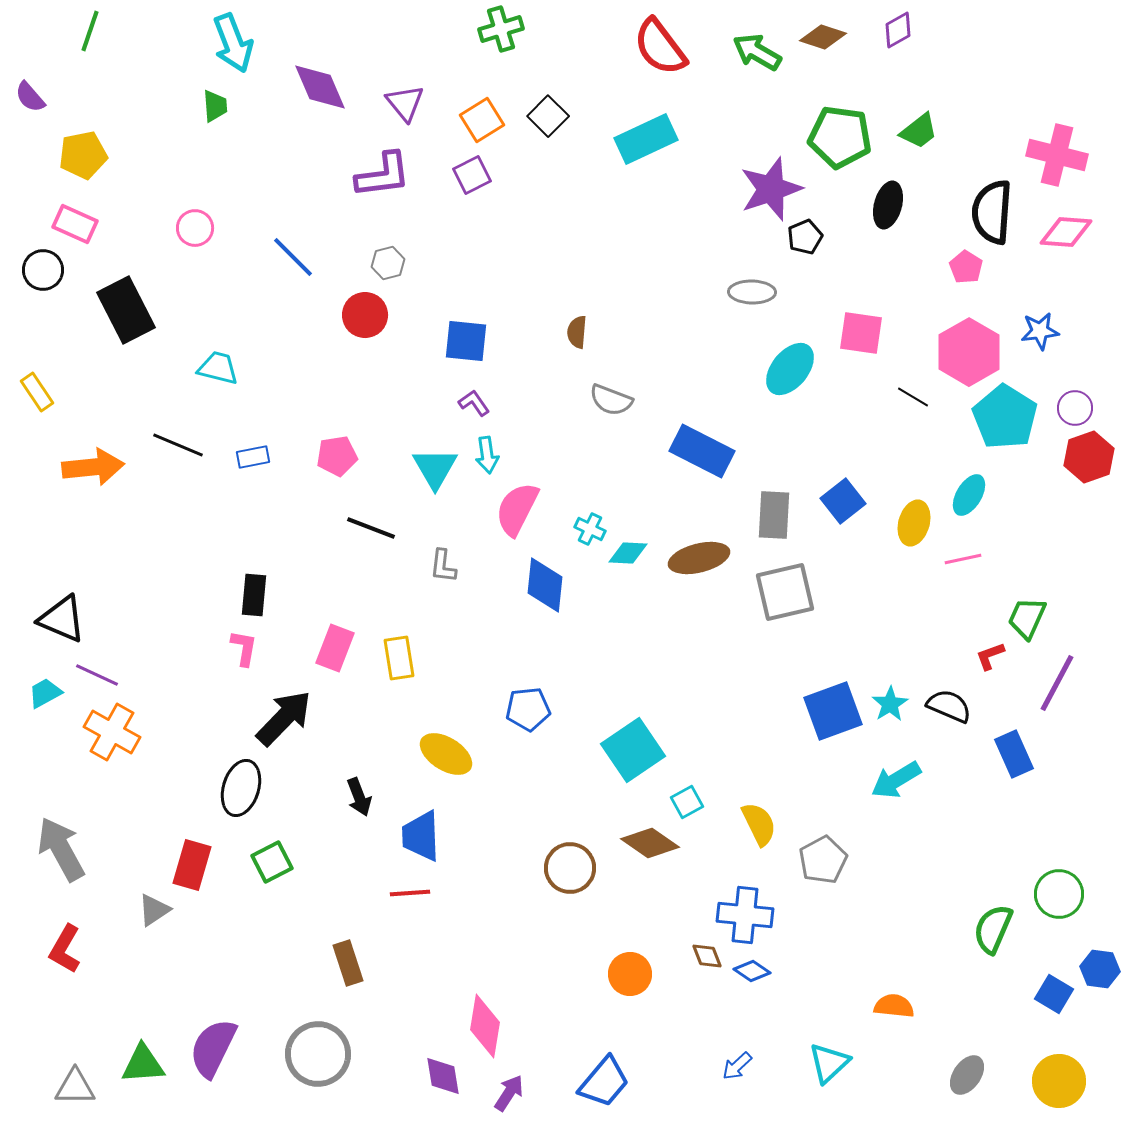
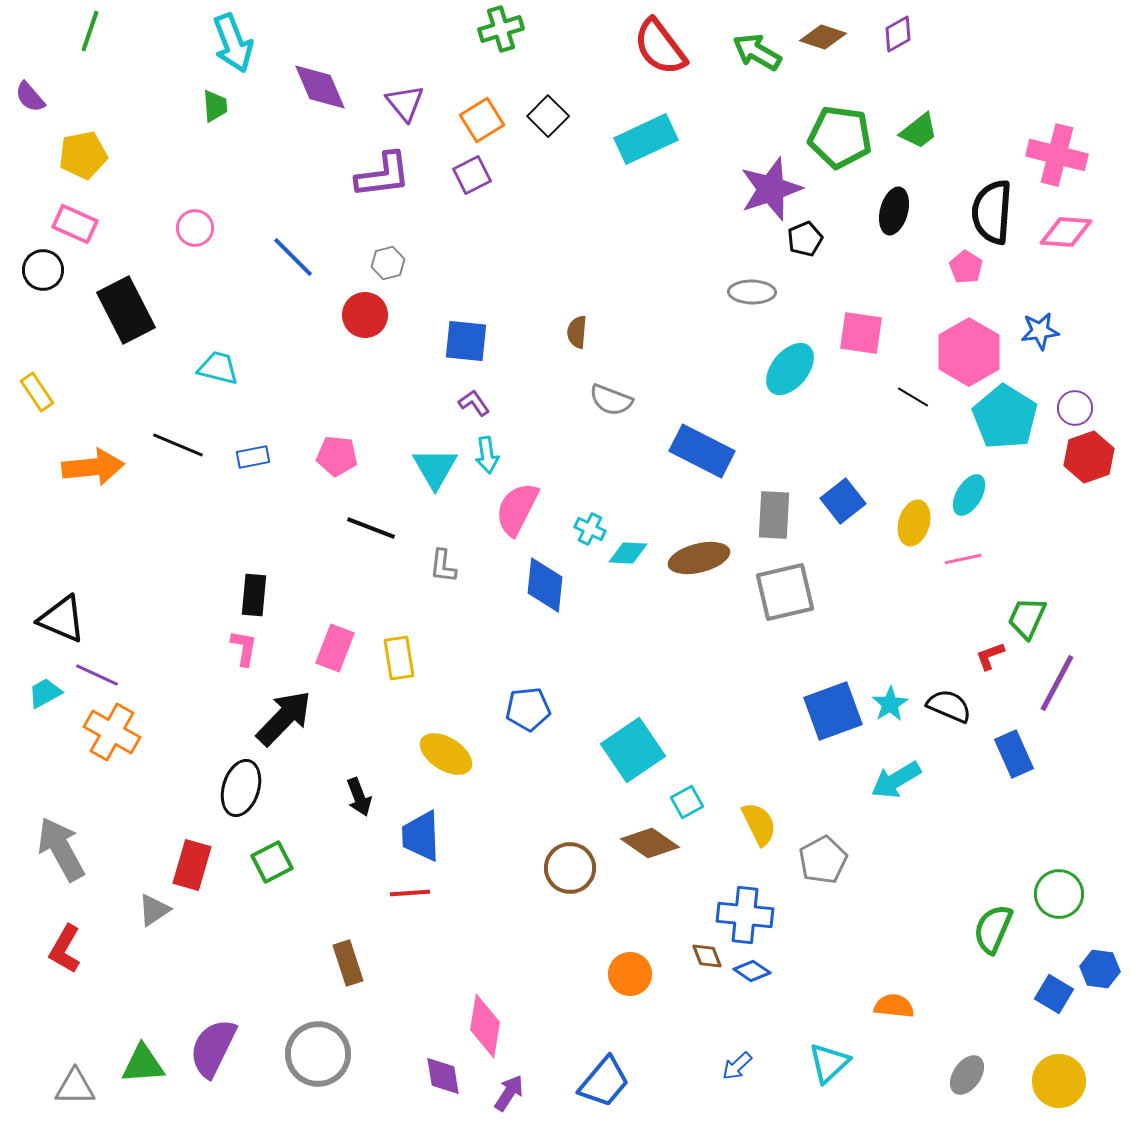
purple diamond at (898, 30): moved 4 px down
black ellipse at (888, 205): moved 6 px right, 6 px down
black pentagon at (805, 237): moved 2 px down
pink pentagon at (337, 456): rotated 15 degrees clockwise
